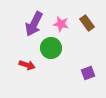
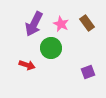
pink star: rotated 14 degrees clockwise
purple square: moved 1 px up
